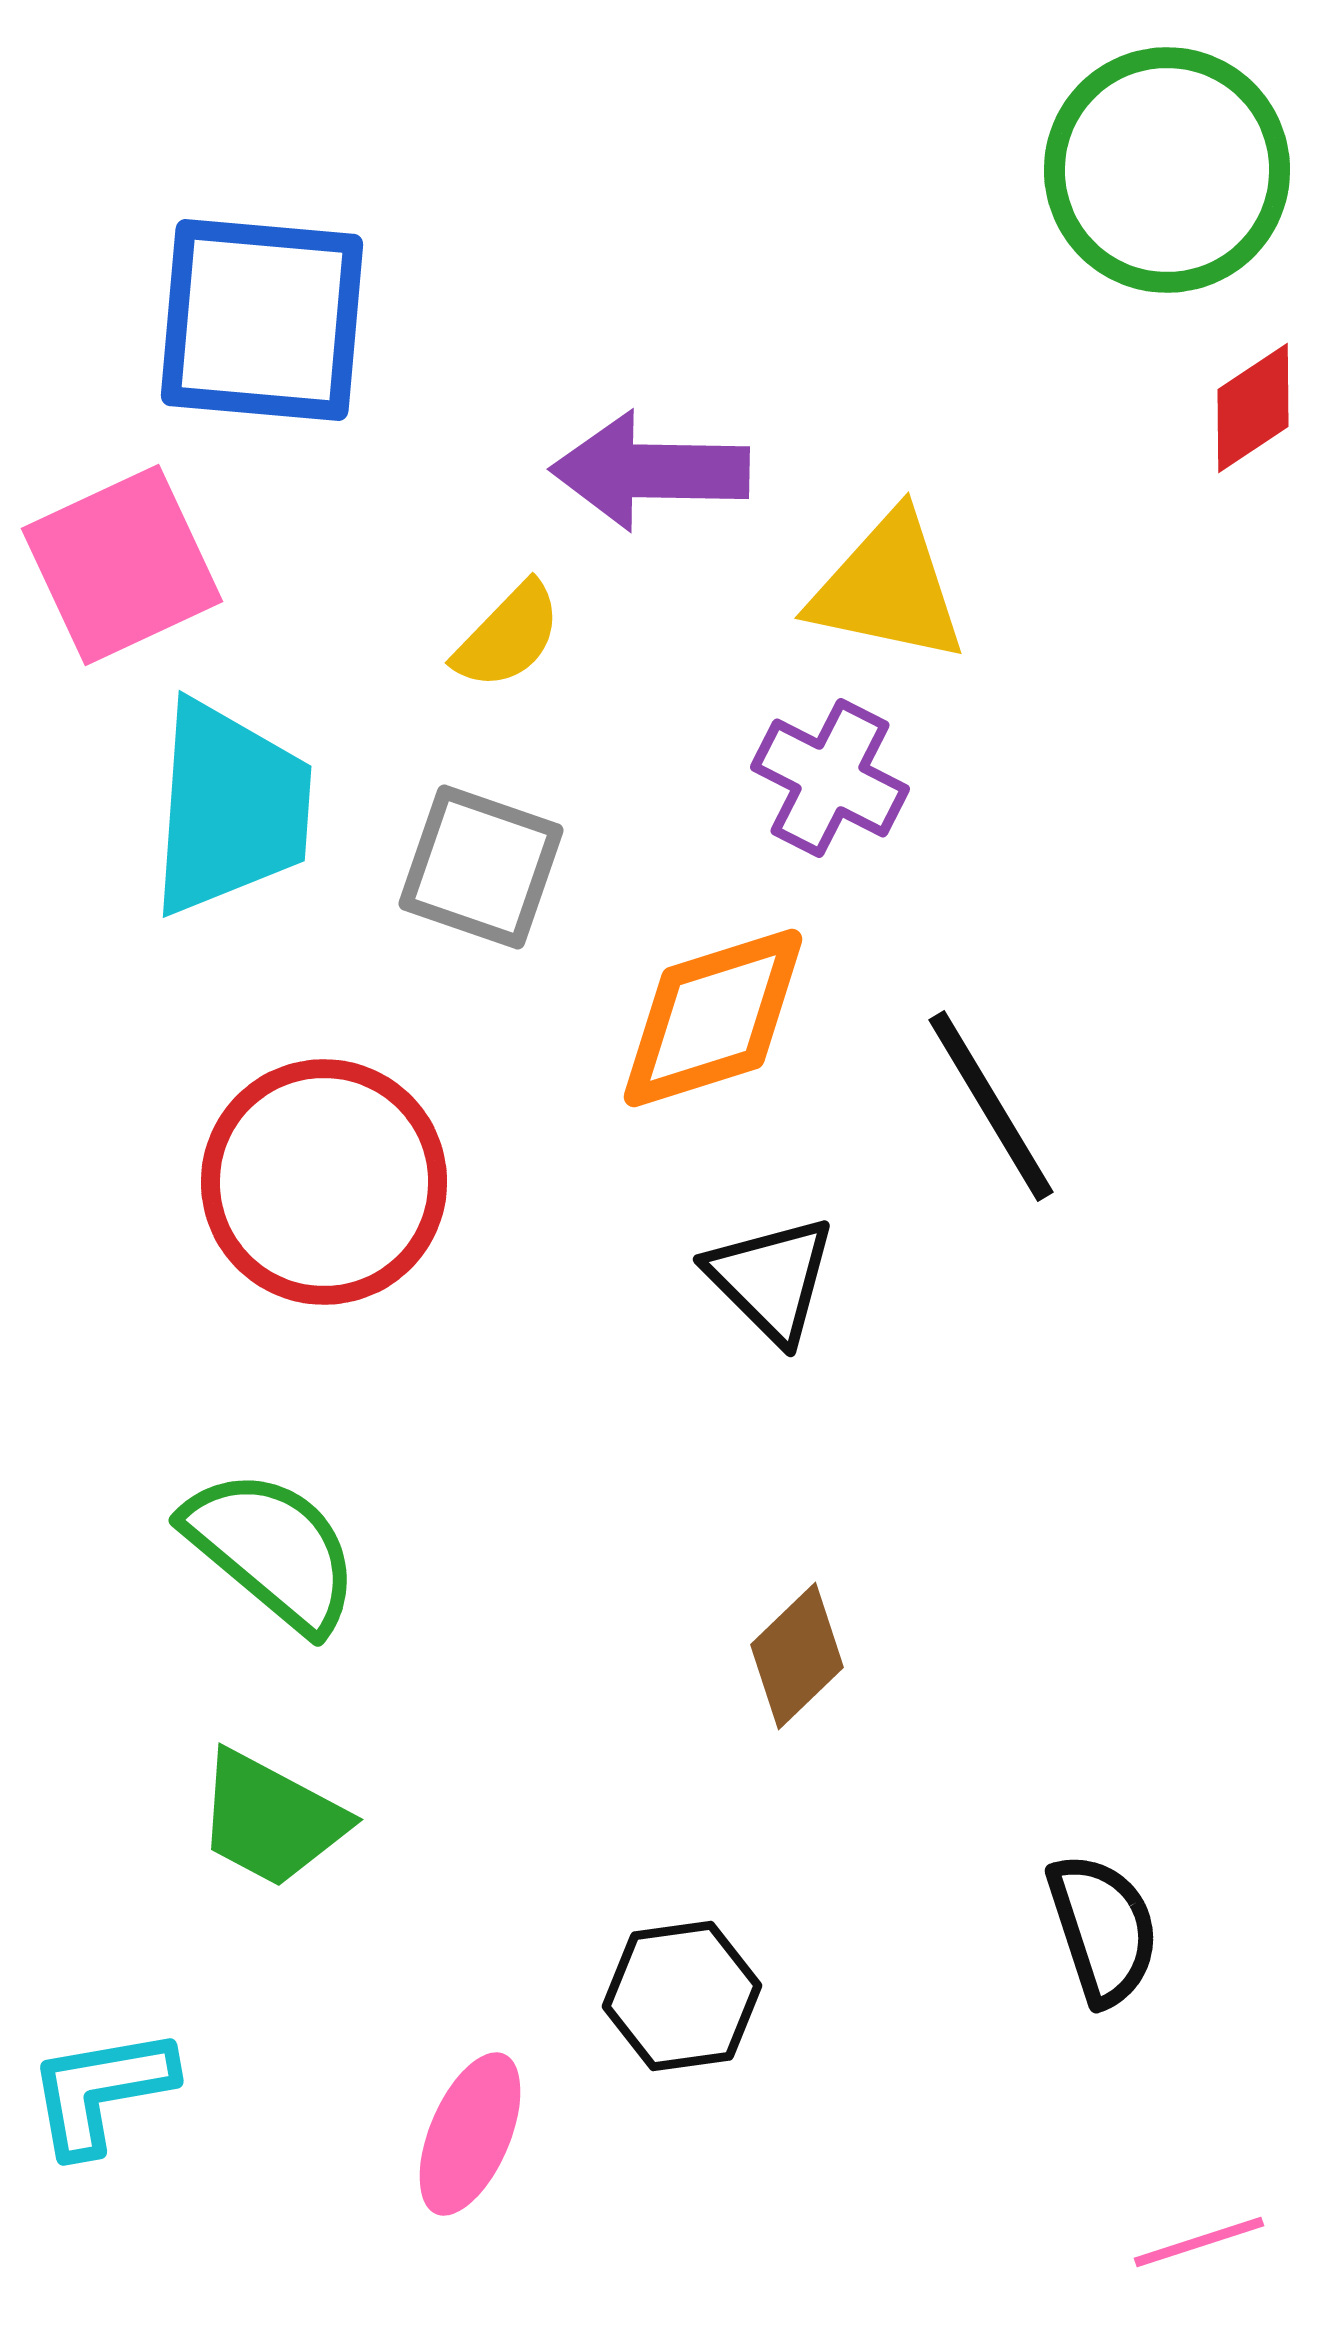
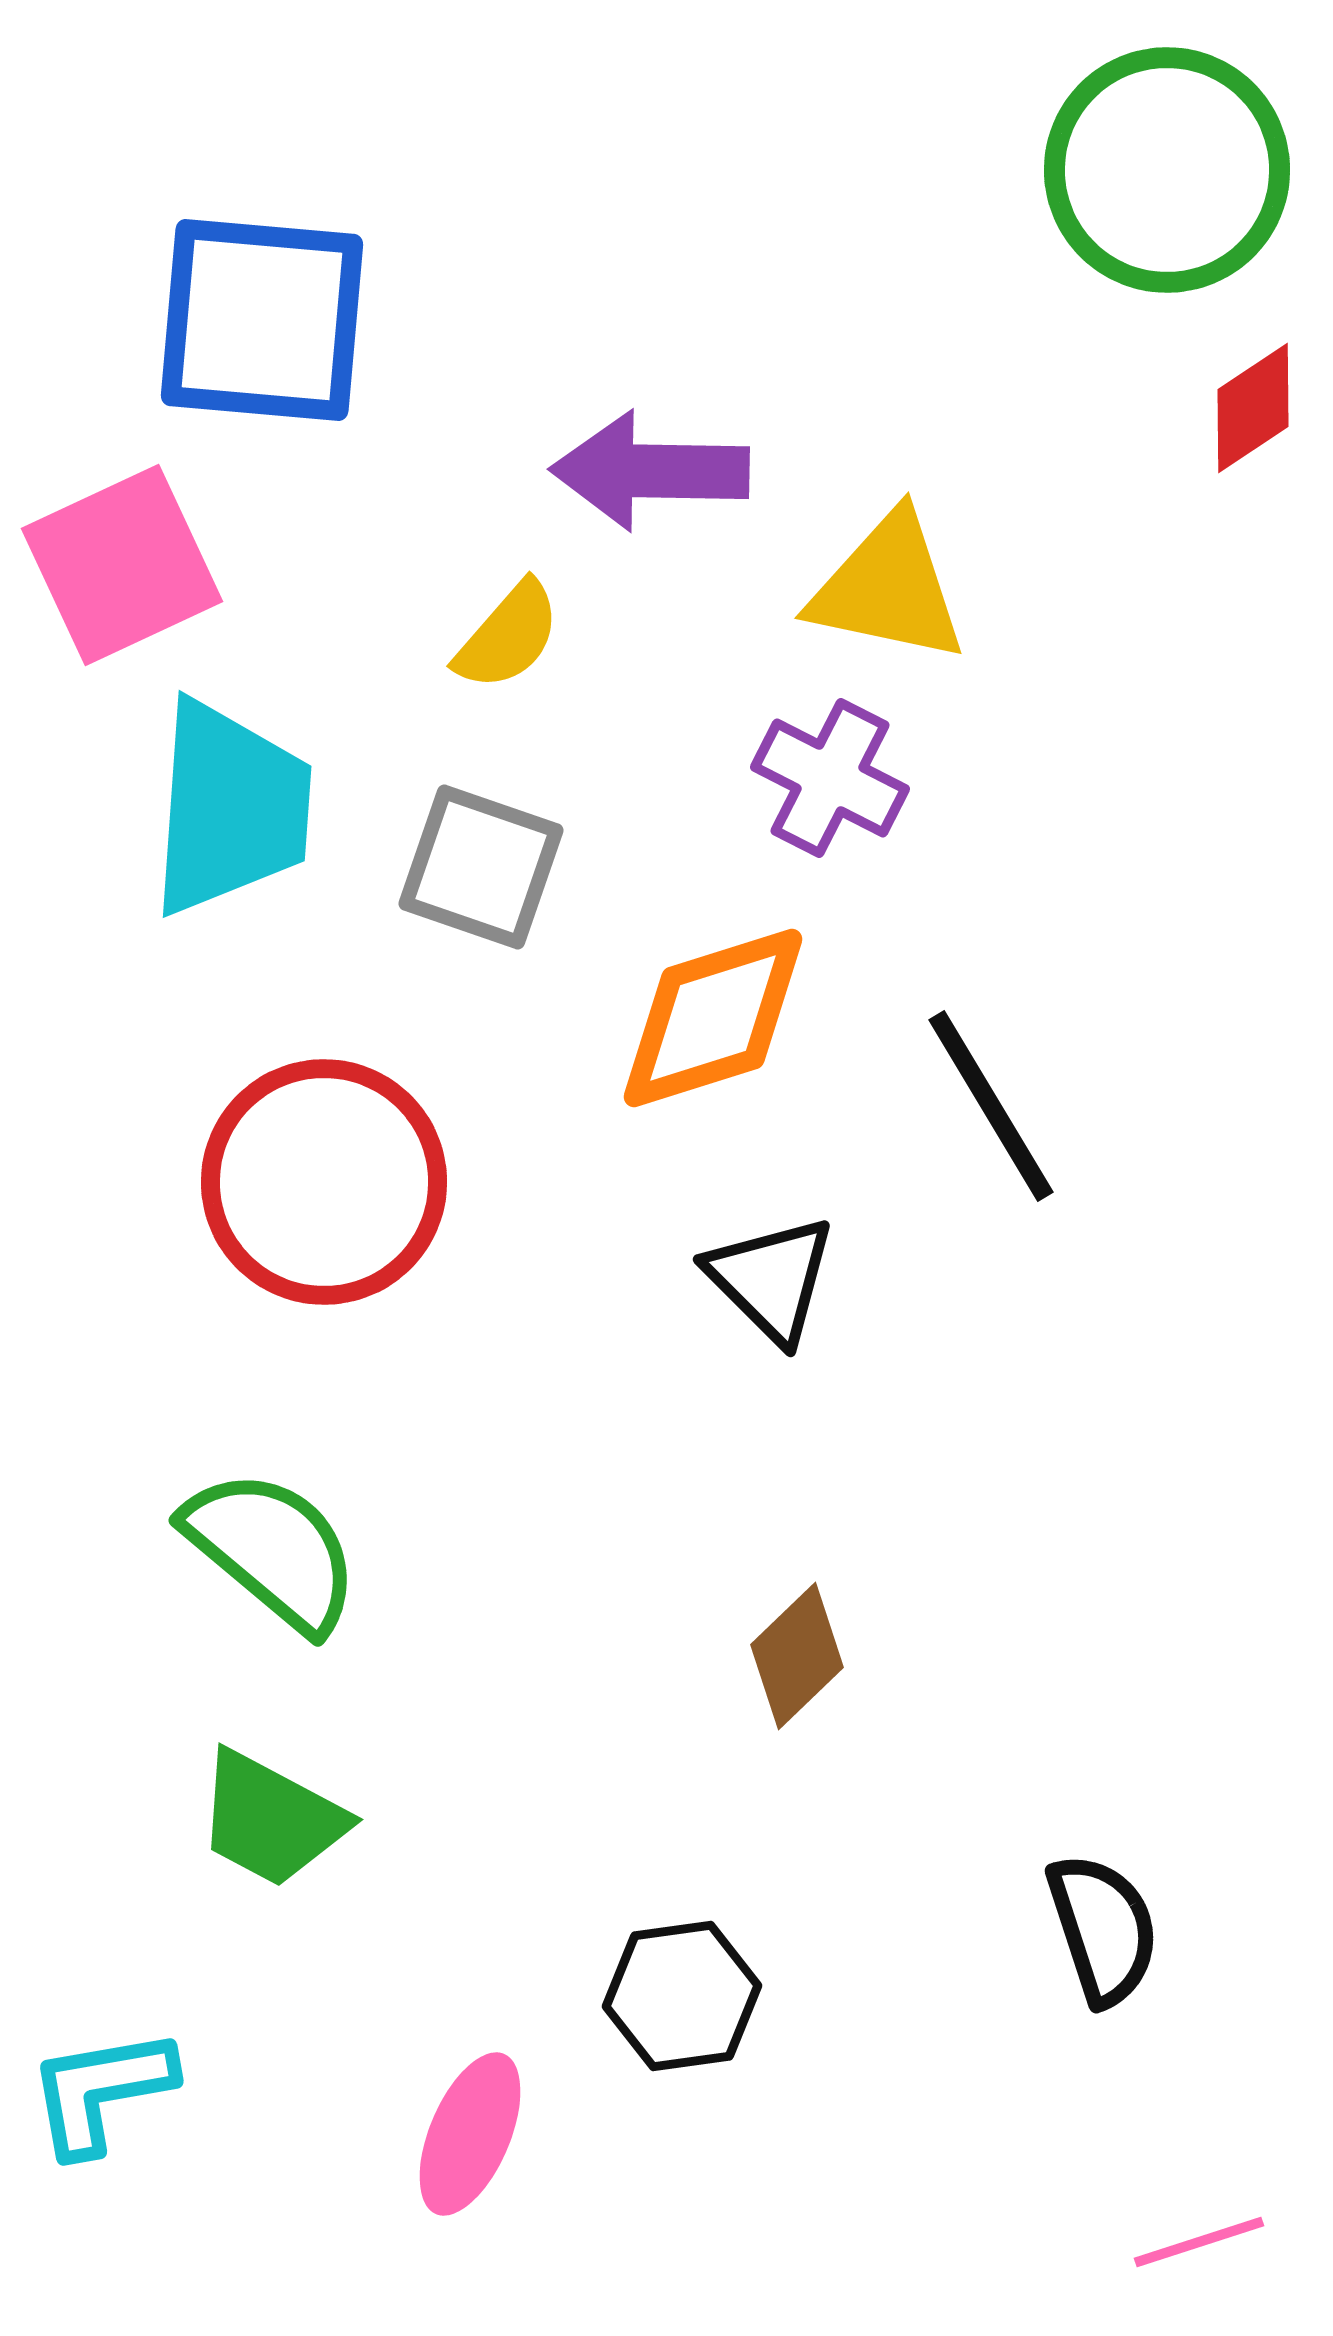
yellow semicircle: rotated 3 degrees counterclockwise
